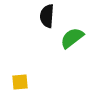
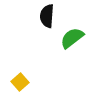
yellow square: rotated 36 degrees counterclockwise
